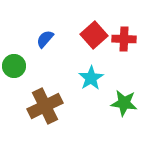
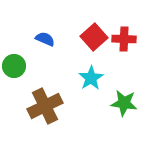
red square: moved 2 px down
blue semicircle: rotated 72 degrees clockwise
